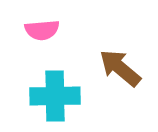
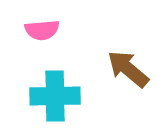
brown arrow: moved 8 px right, 1 px down
